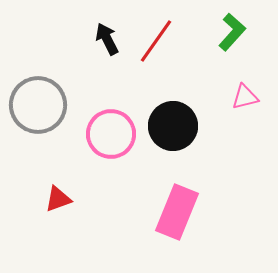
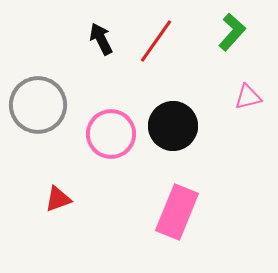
black arrow: moved 6 px left
pink triangle: moved 3 px right
